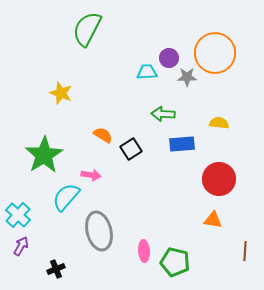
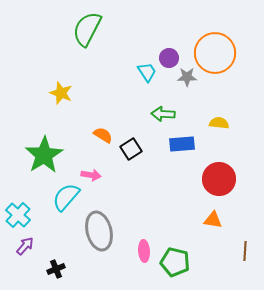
cyan trapezoid: rotated 60 degrees clockwise
purple arrow: moved 4 px right; rotated 12 degrees clockwise
